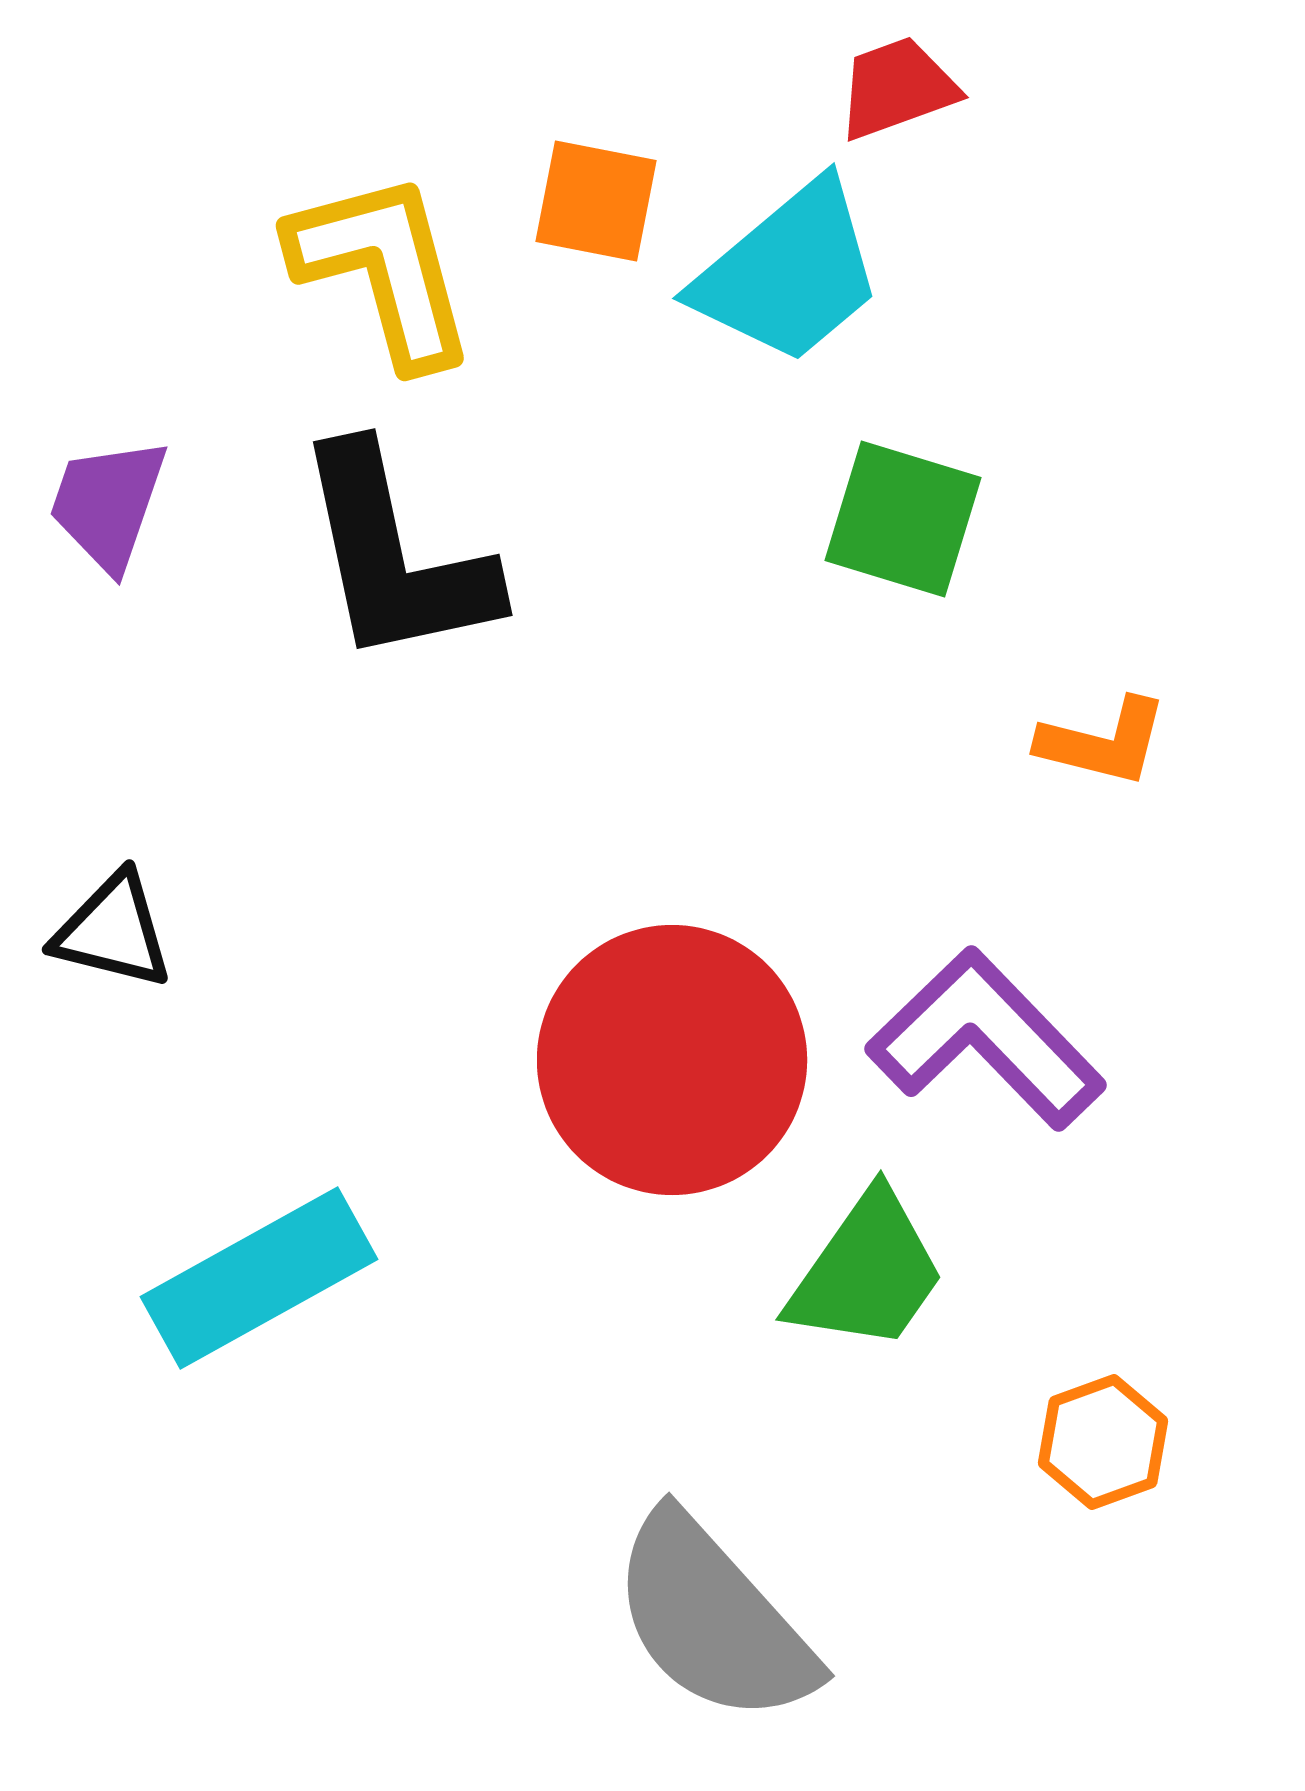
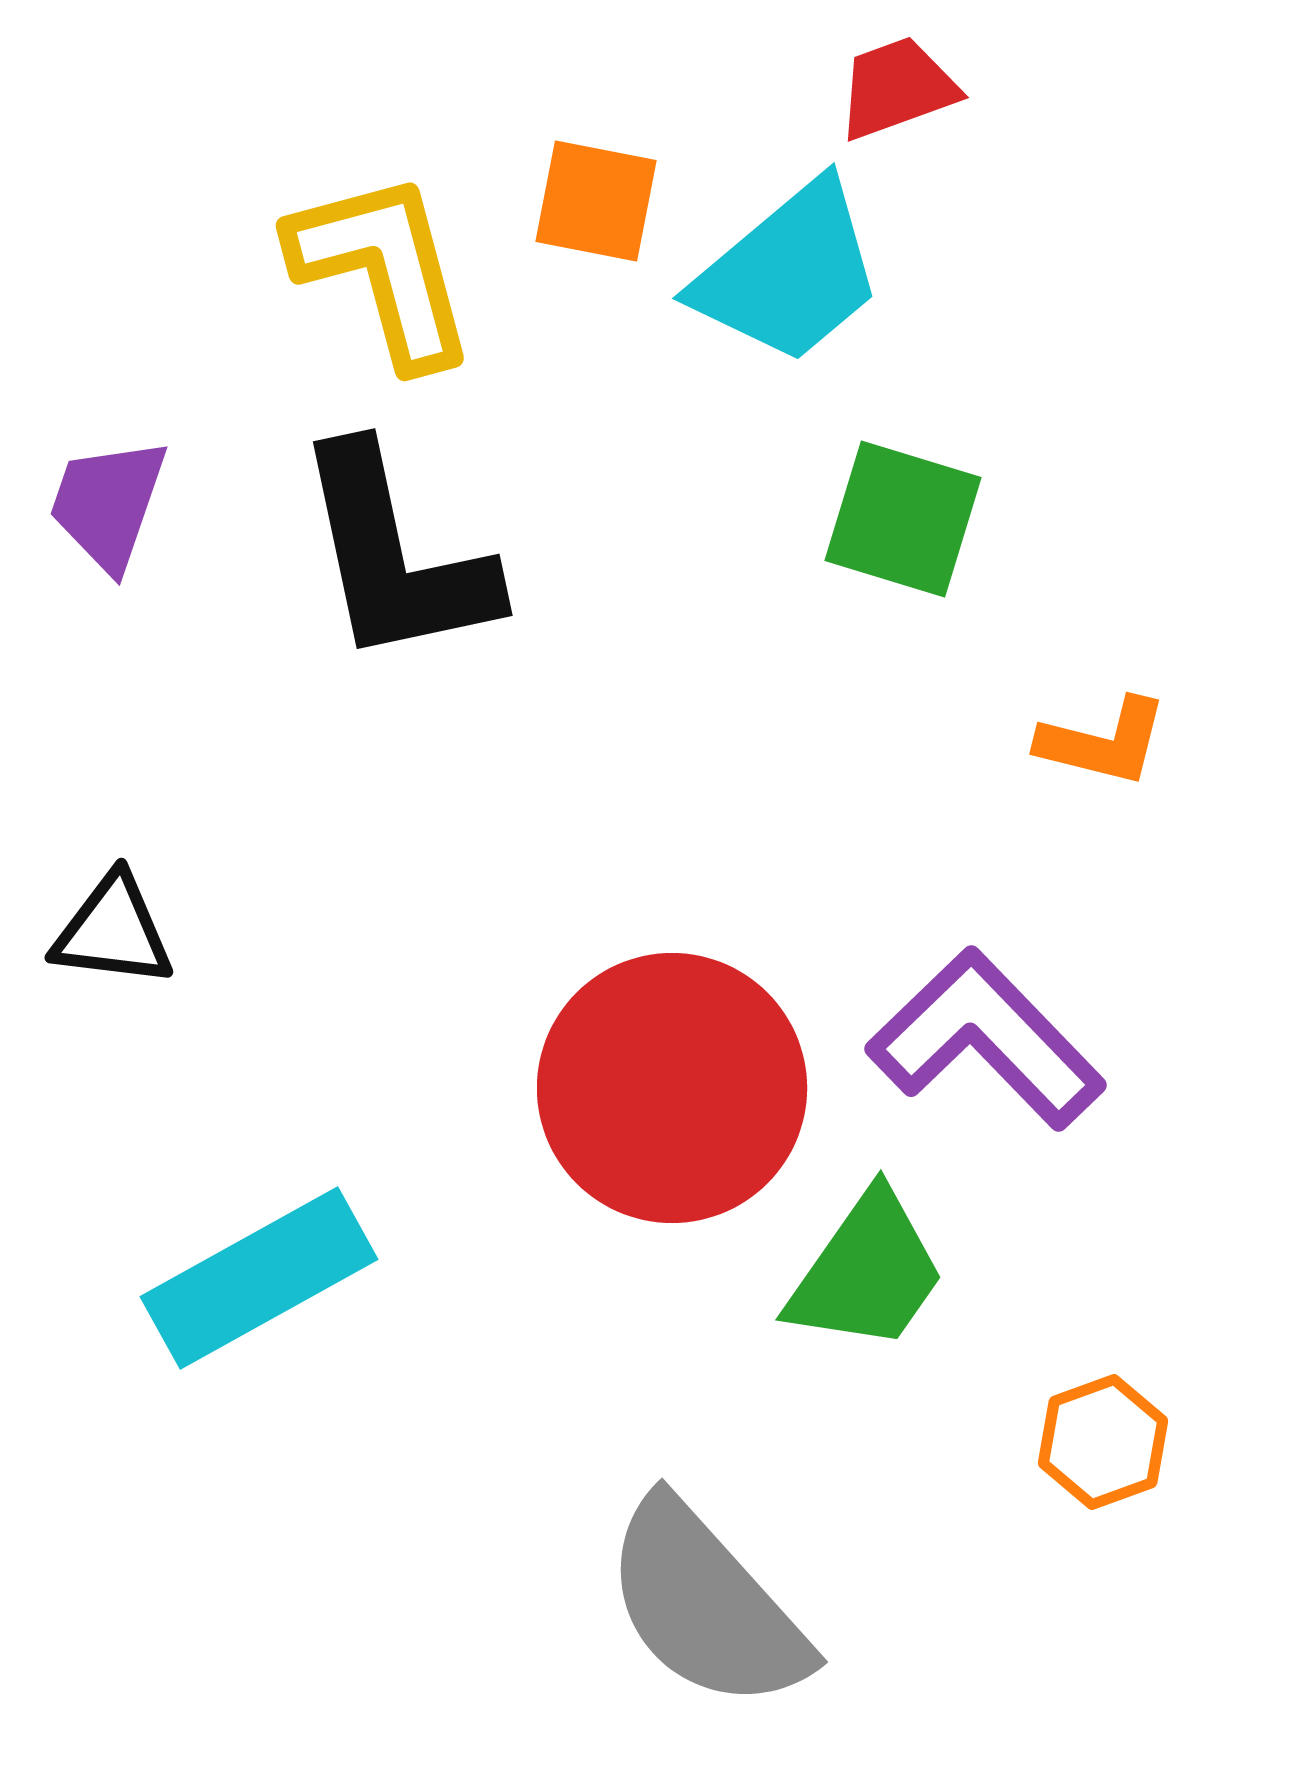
black triangle: rotated 7 degrees counterclockwise
red circle: moved 28 px down
gray semicircle: moved 7 px left, 14 px up
